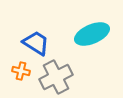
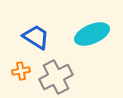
blue trapezoid: moved 6 px up
orange cross: rotated 24 degrees counterclockwise
